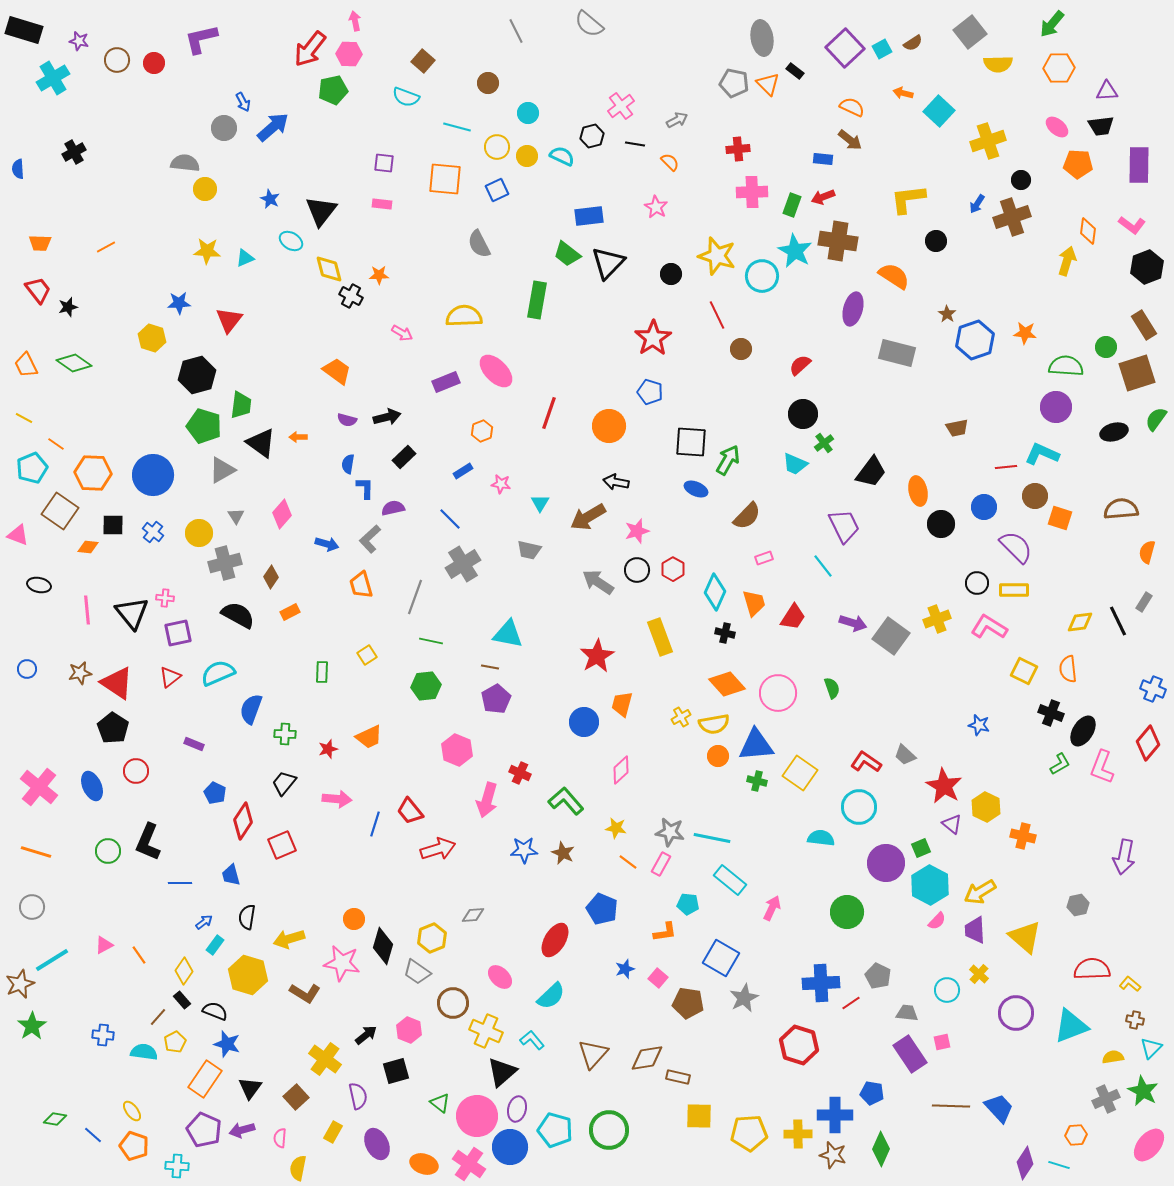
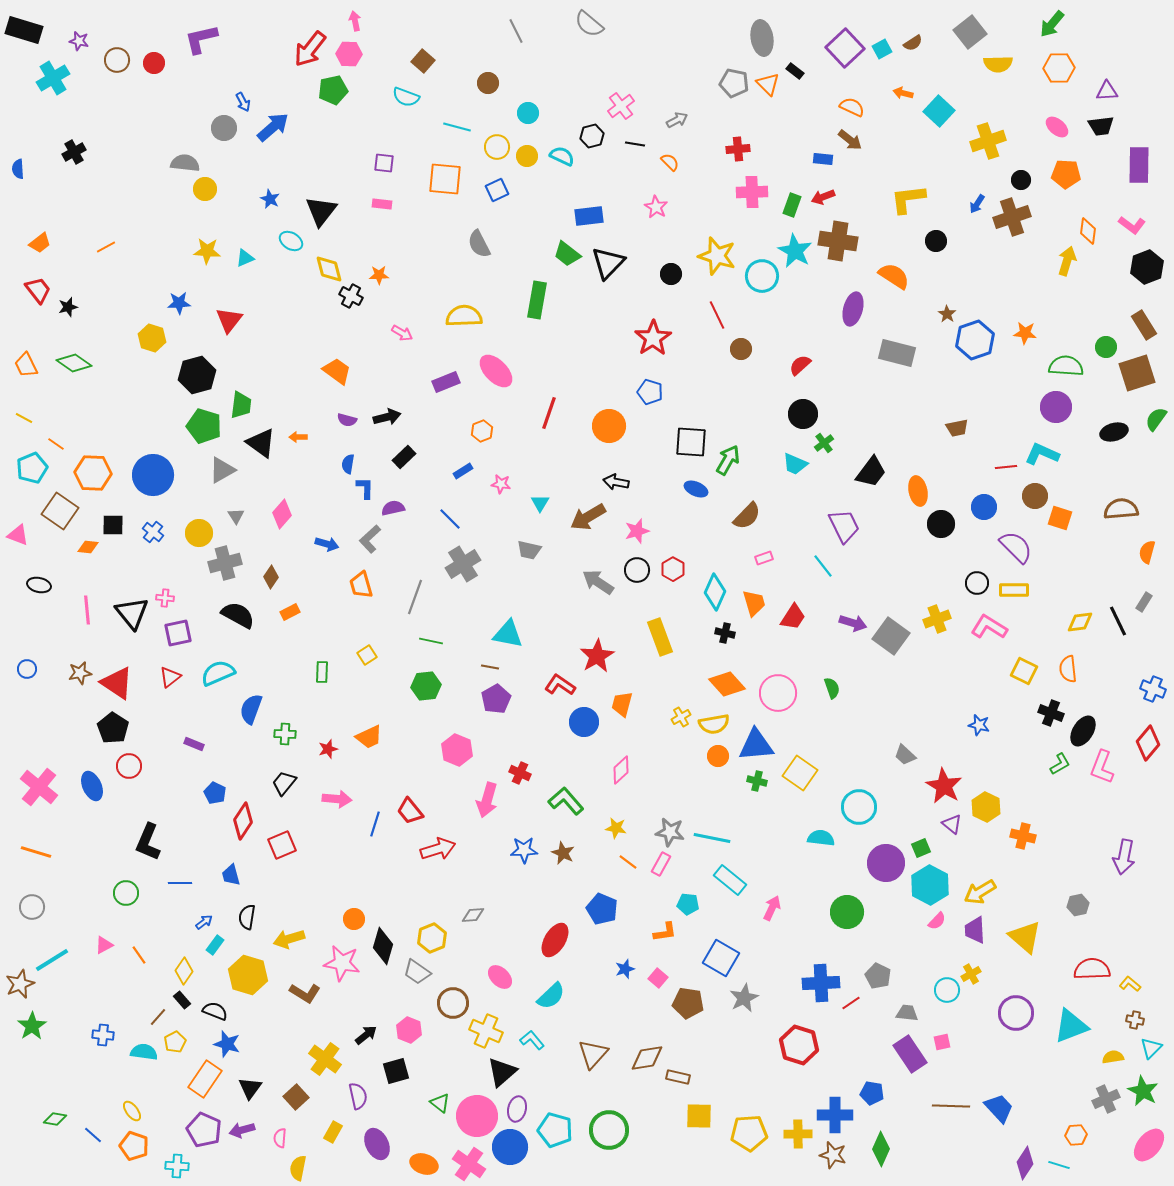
orange pentagon at (1078, 164): moved 12 px left, 10 px down
orange trapezoid at (40, 243): rotated 40 degrees counterclockwise
red L-shape at (866, 762): moved 306 px left, 77 px up
red circle at (136, 771): moved 7 px left, 5 px up
green circle at (108, 851): moved 18 px right, 42 px down
yellow cross at (979, 974): moved 8 px left; rotated 18 degrees clockwise
